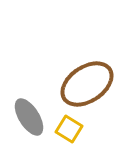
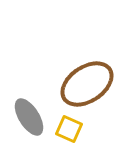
yellow square: rotated 8 degrees counterclockwise
